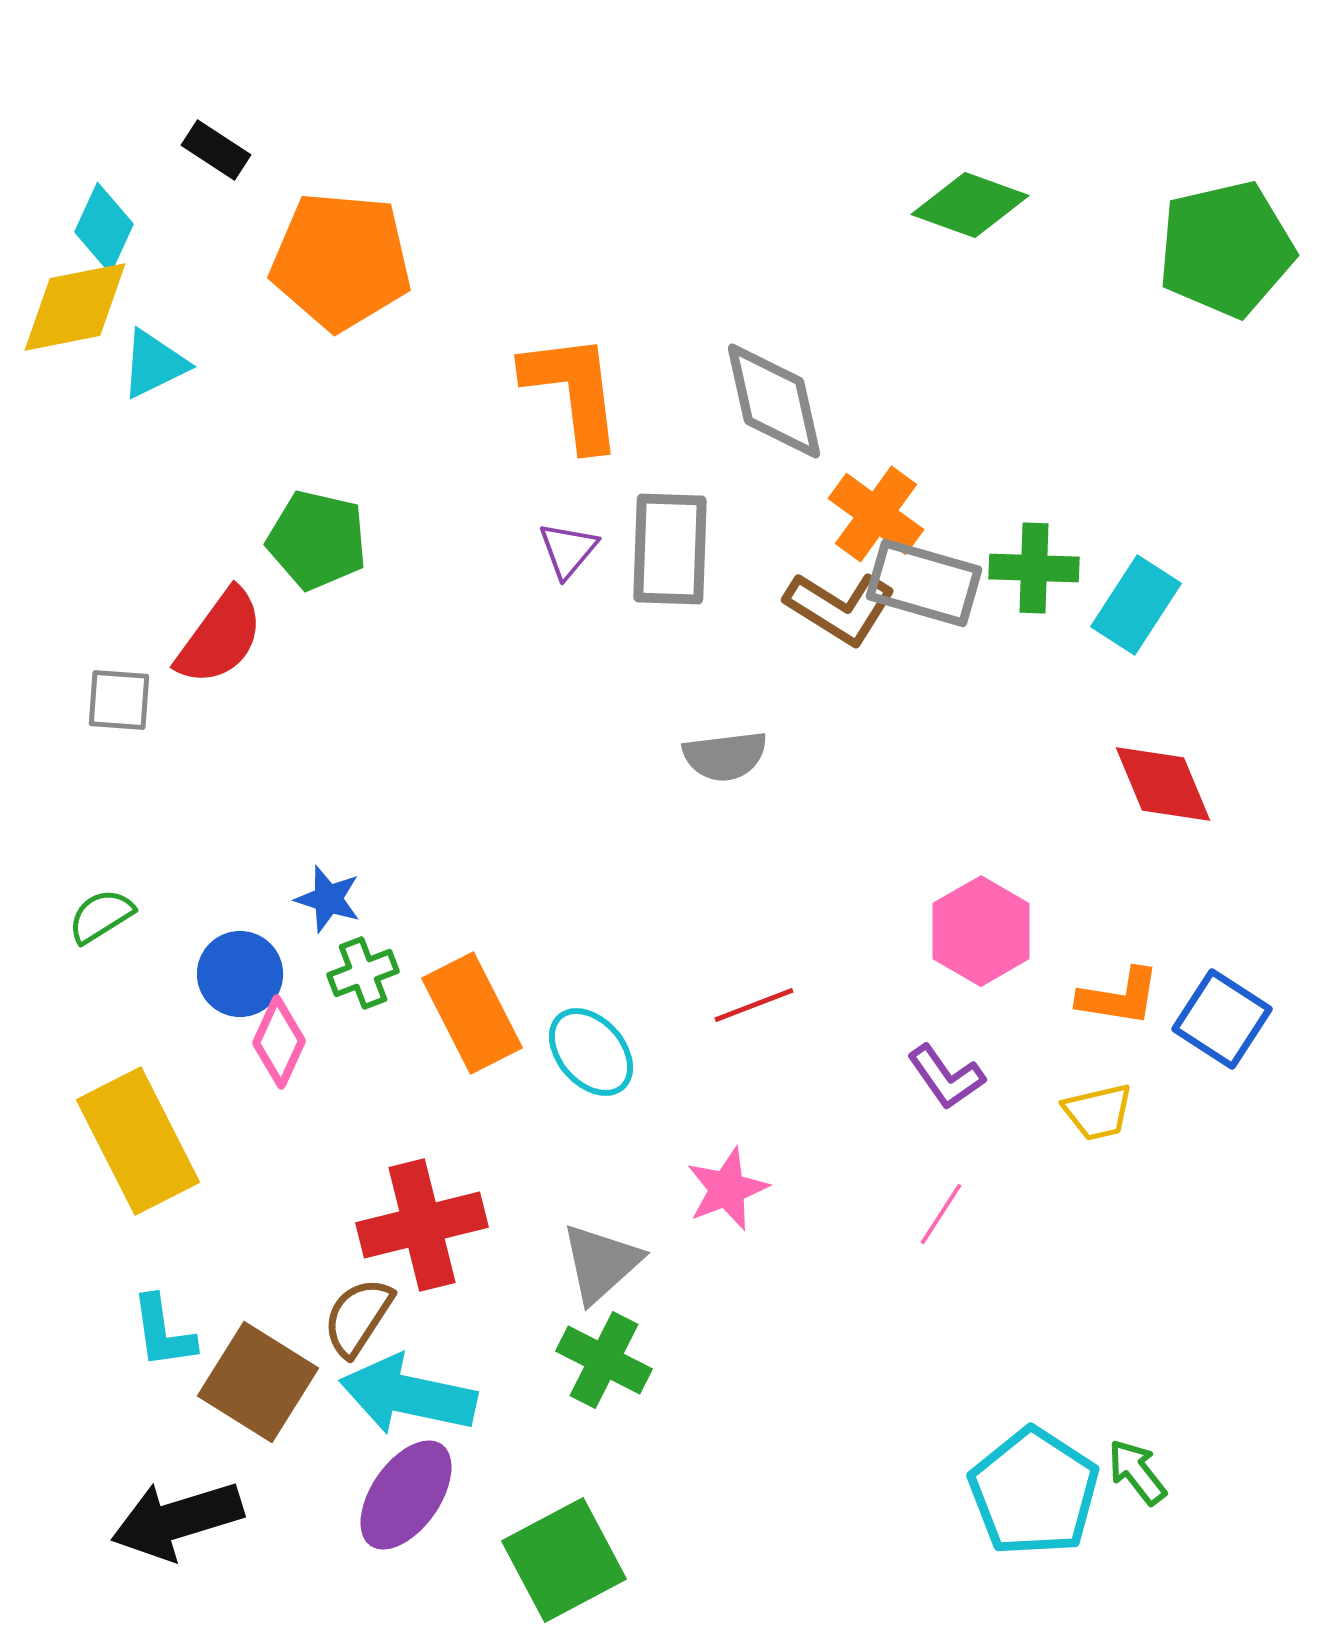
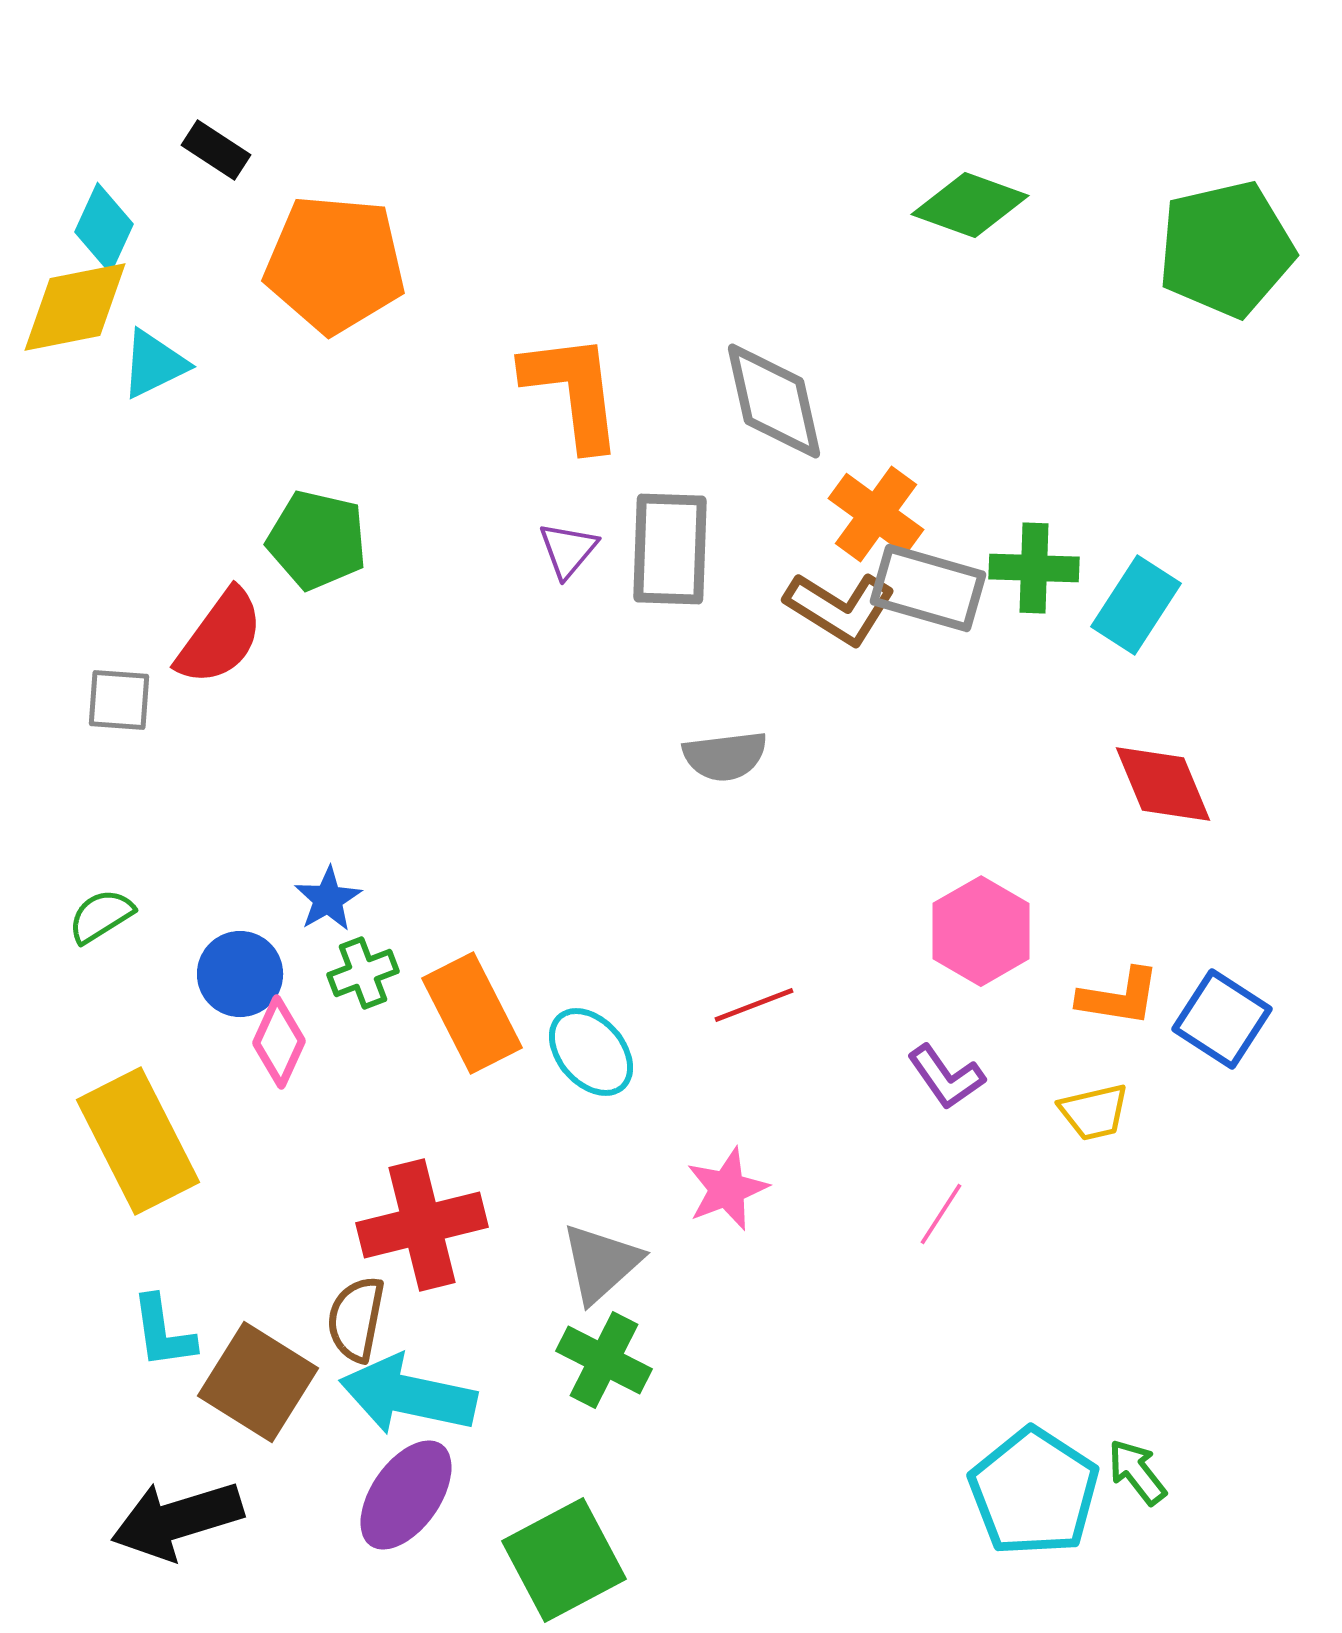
orange pentagon at (341, 261): moved 6 px left, 3 px down
gray rectangle at (924, 583): moved 4 px right, 5 px down
blue star at (328, 899): rotated 24 degrees clockwise
yellow trapezoid at (1098, 1112): moved 4 px left
brown semicircle at (358, 1317): moved 2 px left, 2 px down; rotated 22 degrees counterclockwise
